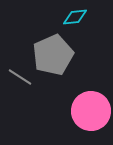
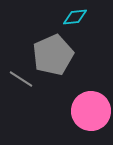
gray line: moved 1 px right, 2 px down
